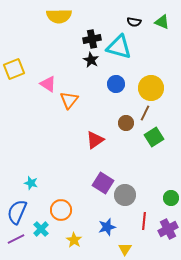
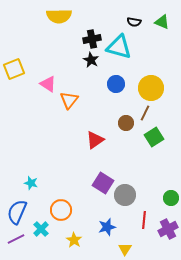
red line: moved 1 px up
